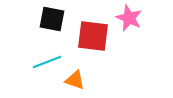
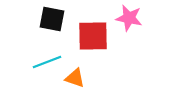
pink star: rotated 12 degrees counterclockwise
red square: rotated 8 degrees counterclockwise
orange triangle: moved 2 px up
